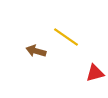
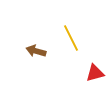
yellow line: moved 5 px right, 1 px down; rotated 28 degrees clockwise
